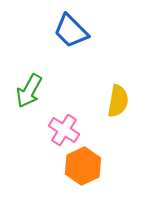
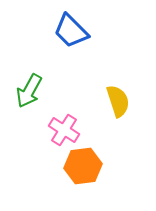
yellow semicircle: rotated 28 degrees counterclockwise
orange hexagon: rotated 18 degrees clockwise
